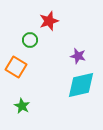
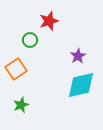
purple star: rotated 28 degrees clockwise
orange square: moved 2 px down; rotated 25 degrees clockwise
green star: moved 1 px left, 1 px up; rotated 21 degrees clockwise
